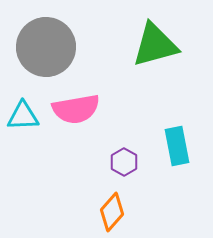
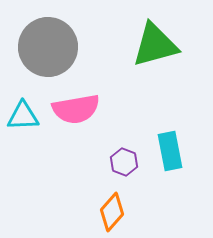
gray circle: moved 2 px right
cyan rectangle: moved 7 px left, 5 px down
purple hexagon: rotated 8 degrees counterclockwise
